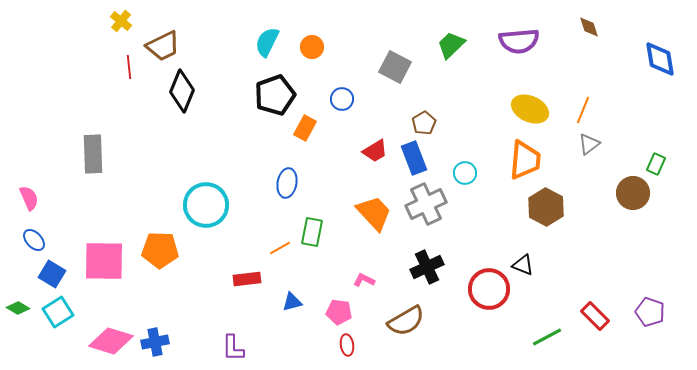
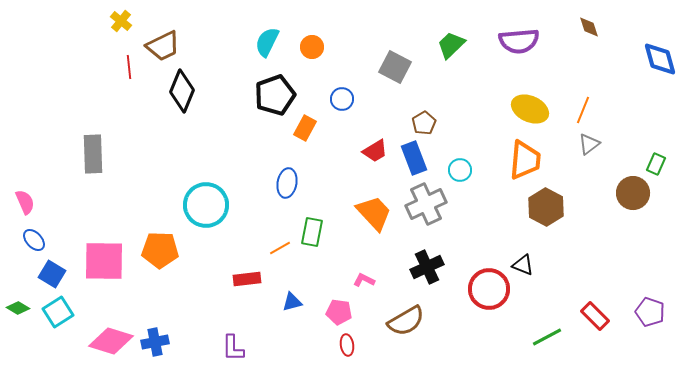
blue diamond at (660, 59): rotated 6 degrees counterclockwise
cyan circle at (465, 173): moved 5 px left, 3 px up
pink semicircle at (29, 198): moved 4 px left, 4 px down
